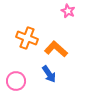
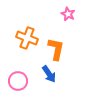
pink star: moved 3 px down
orange L-shape: rotated 60 degrees clockwise
pink circle: moved 2 px right
